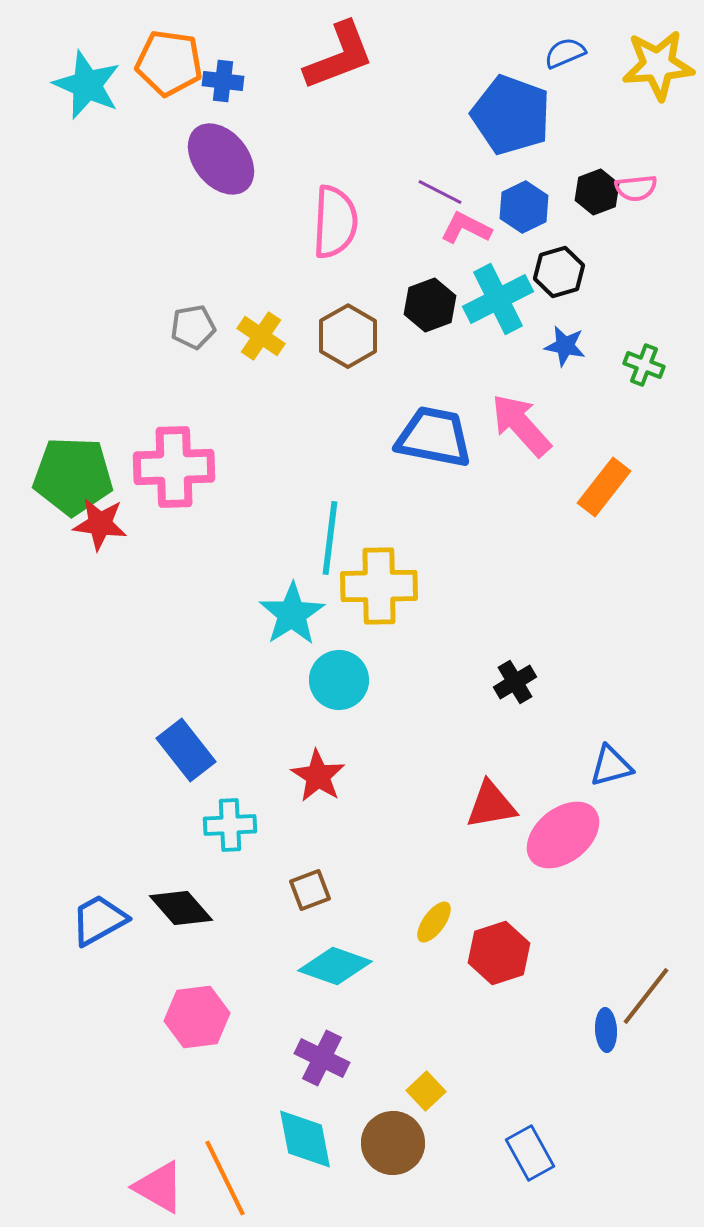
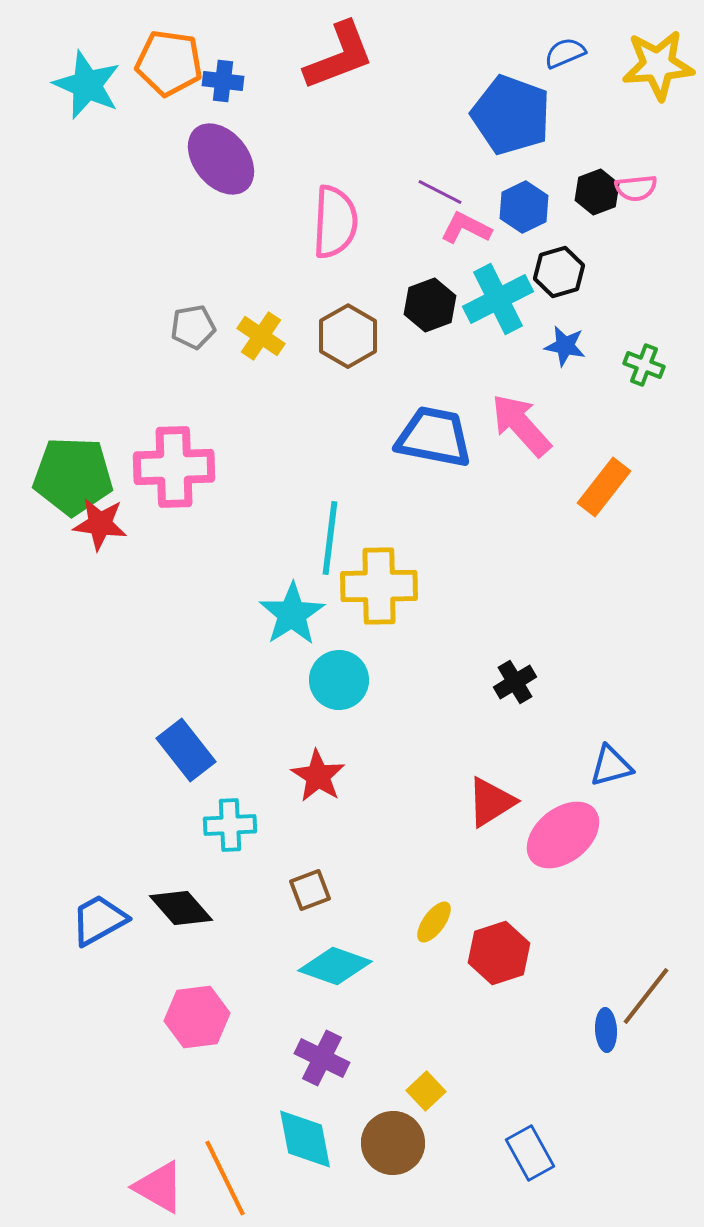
red triangle at (491, 805): moved 3 px up; rotated 22 degrees counterclockwise
